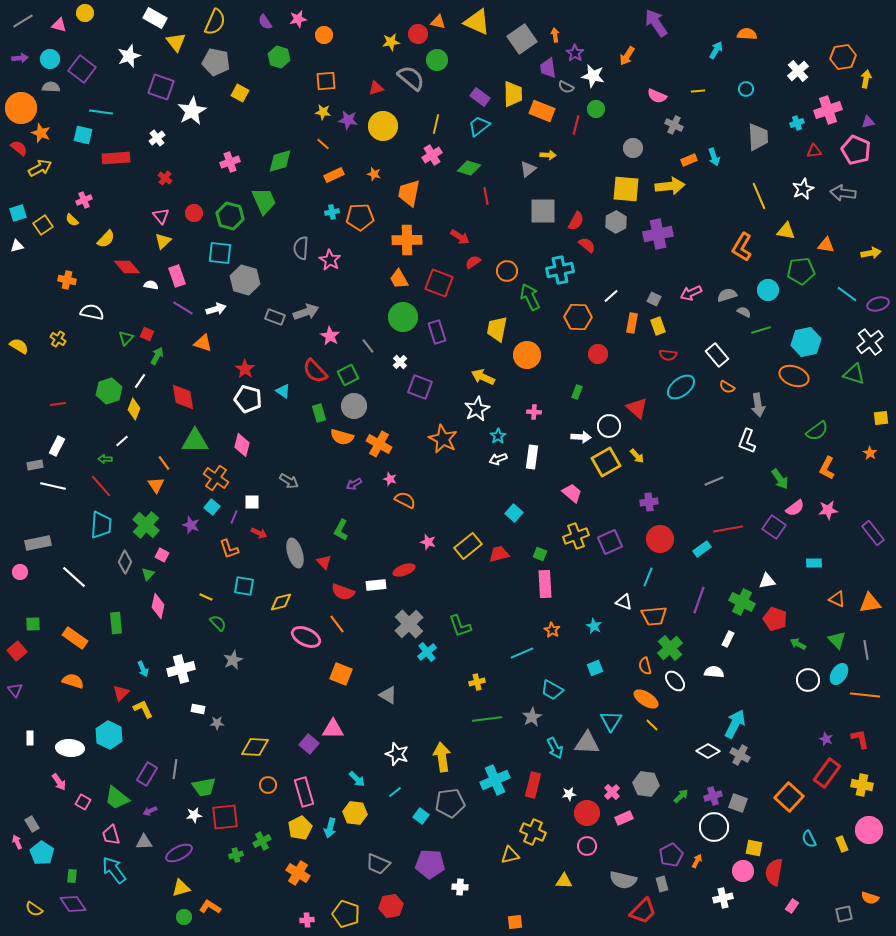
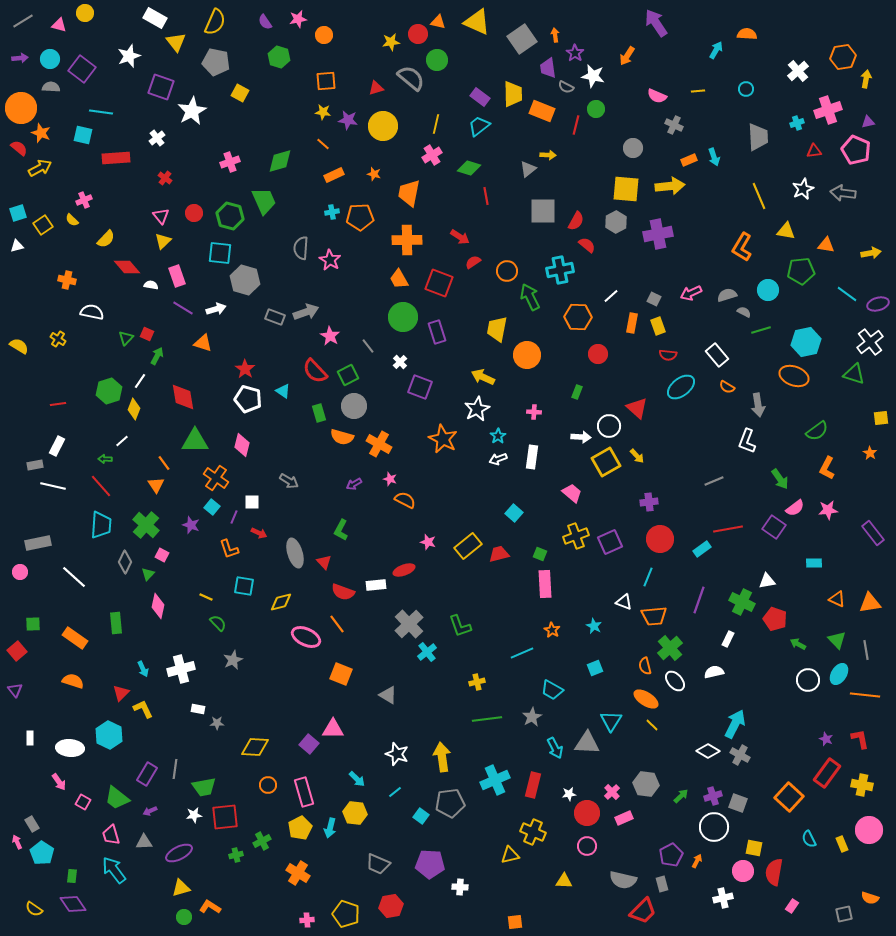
white semicircle at (714, 672): rotated 18 degrees counterclockwise
